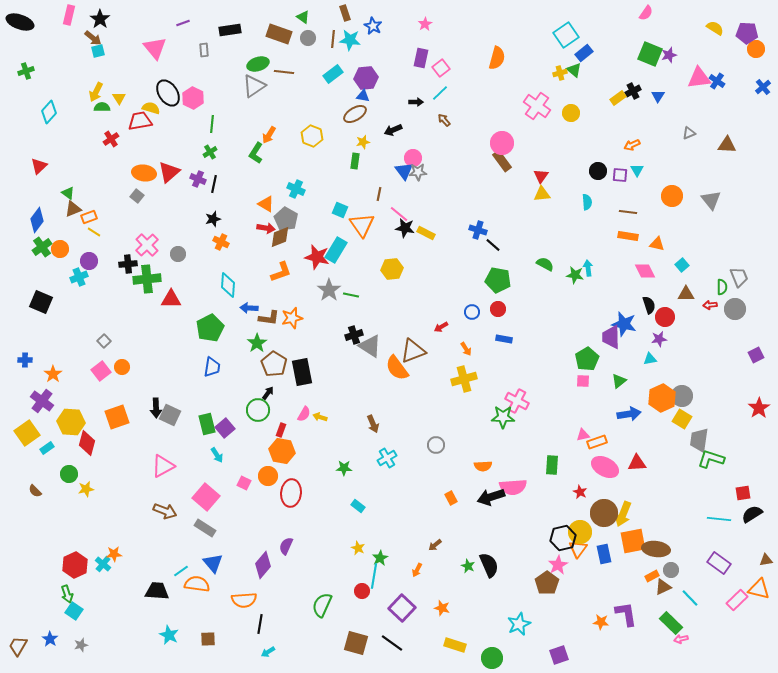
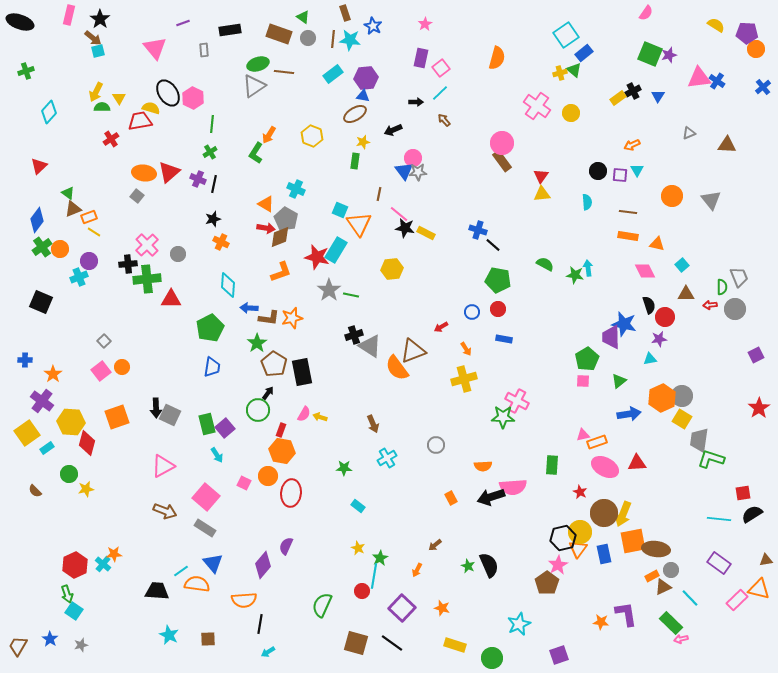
yellow semicircle at (715, 28): moved 1 px right, 3 px up
orange triangle at (362, 225): moved 3 px left, 1 px up
